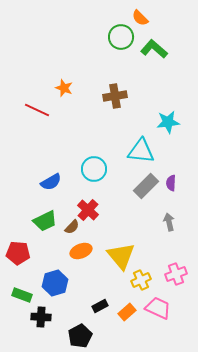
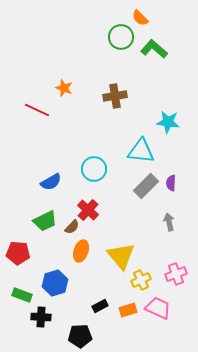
cyan star: rotated 15 degrees clockwise
orange ellipse: rotated 50 degrees counterclockwise
orange rectangle: moved 1 px right, 2 px up; rotated 24 degrees clockwise
black pentagon: rotated 25 degrees clockwise
